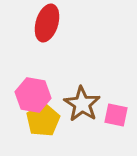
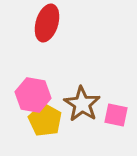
yellow pentagon: moved 2 px right; rotated 12 degrees counterclockwise
